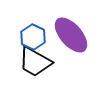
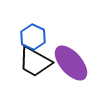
purple ellipse: moved 28 px down
